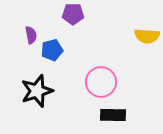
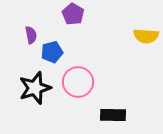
purple pentagon: rotated 30 degrees clockwise
yellow semicircle: moved 1 px left
blue pentagon: moved 2 px down
pink circle: moved 23 px left
black star: moved 2 px left, 3 px up
